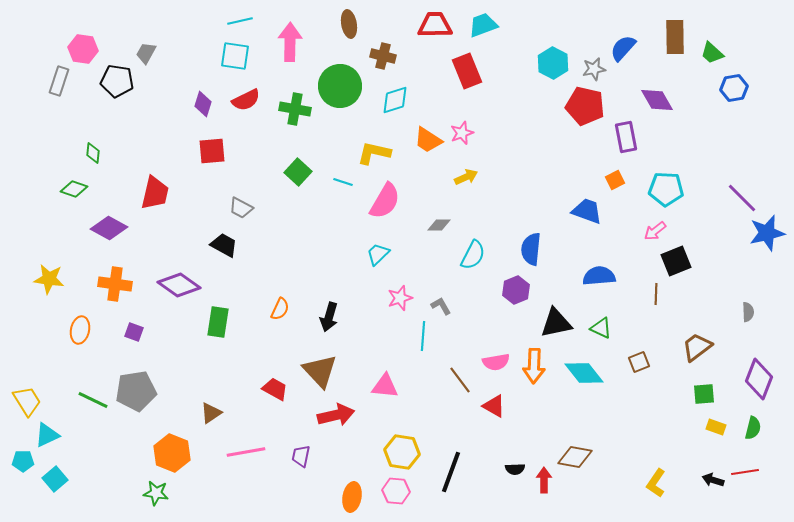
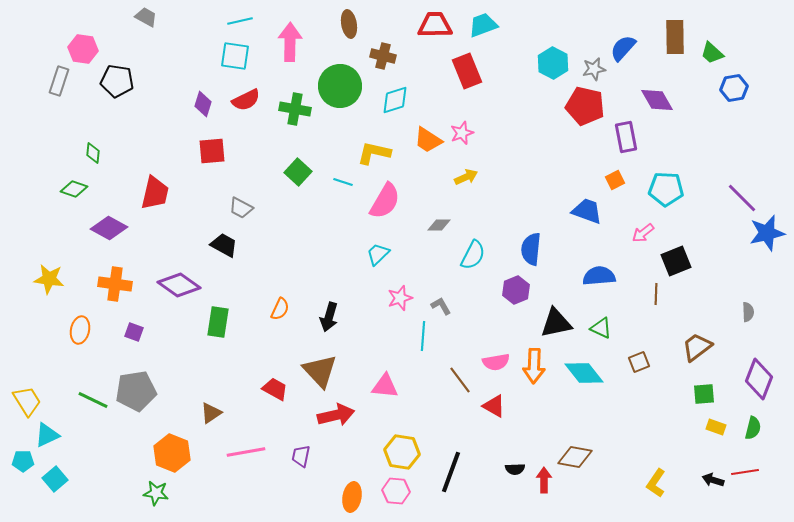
gray trapezoid at (146, 53): moved 36 px up; rotated 90 degrees clockwise
pink arrow at (655, 231): moved 12 px left, 2 px down
